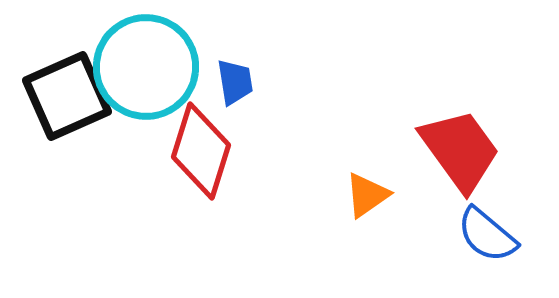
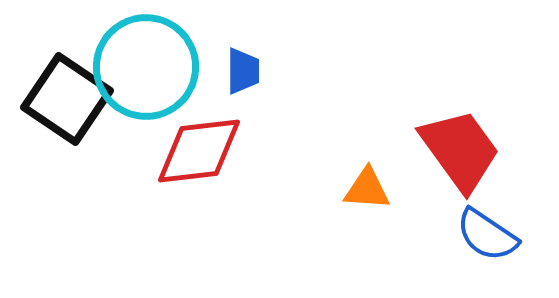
blue trapezoid: moved 8 px right, 11 px up; rotated 9 degrees clockwise
black square: moved 3 px down; rotated 32 degrees counterclockwise
red diamond: moved 2 px left; rotated 66 degrees clockwise
orange triangle: moved 6 px up; rotated 39 degrees clockwise
blue semicircle: rotated 6 degrees counterclockwise
